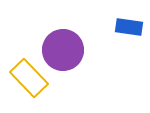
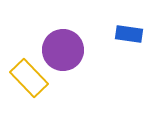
blue rectangle: moved 7 px down
